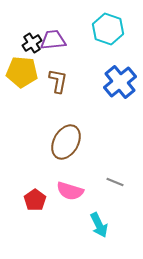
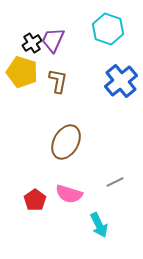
purple trapezoid: rotated 60 degrees counterclockwise
yellow pentagon: rotated 12 degrees clockwise
blue cross: moved 1 px right, 1 px up
gray line: rotated 48 degrees counterclockwise
pink semicircle: moved 1 px left, 3 px down
